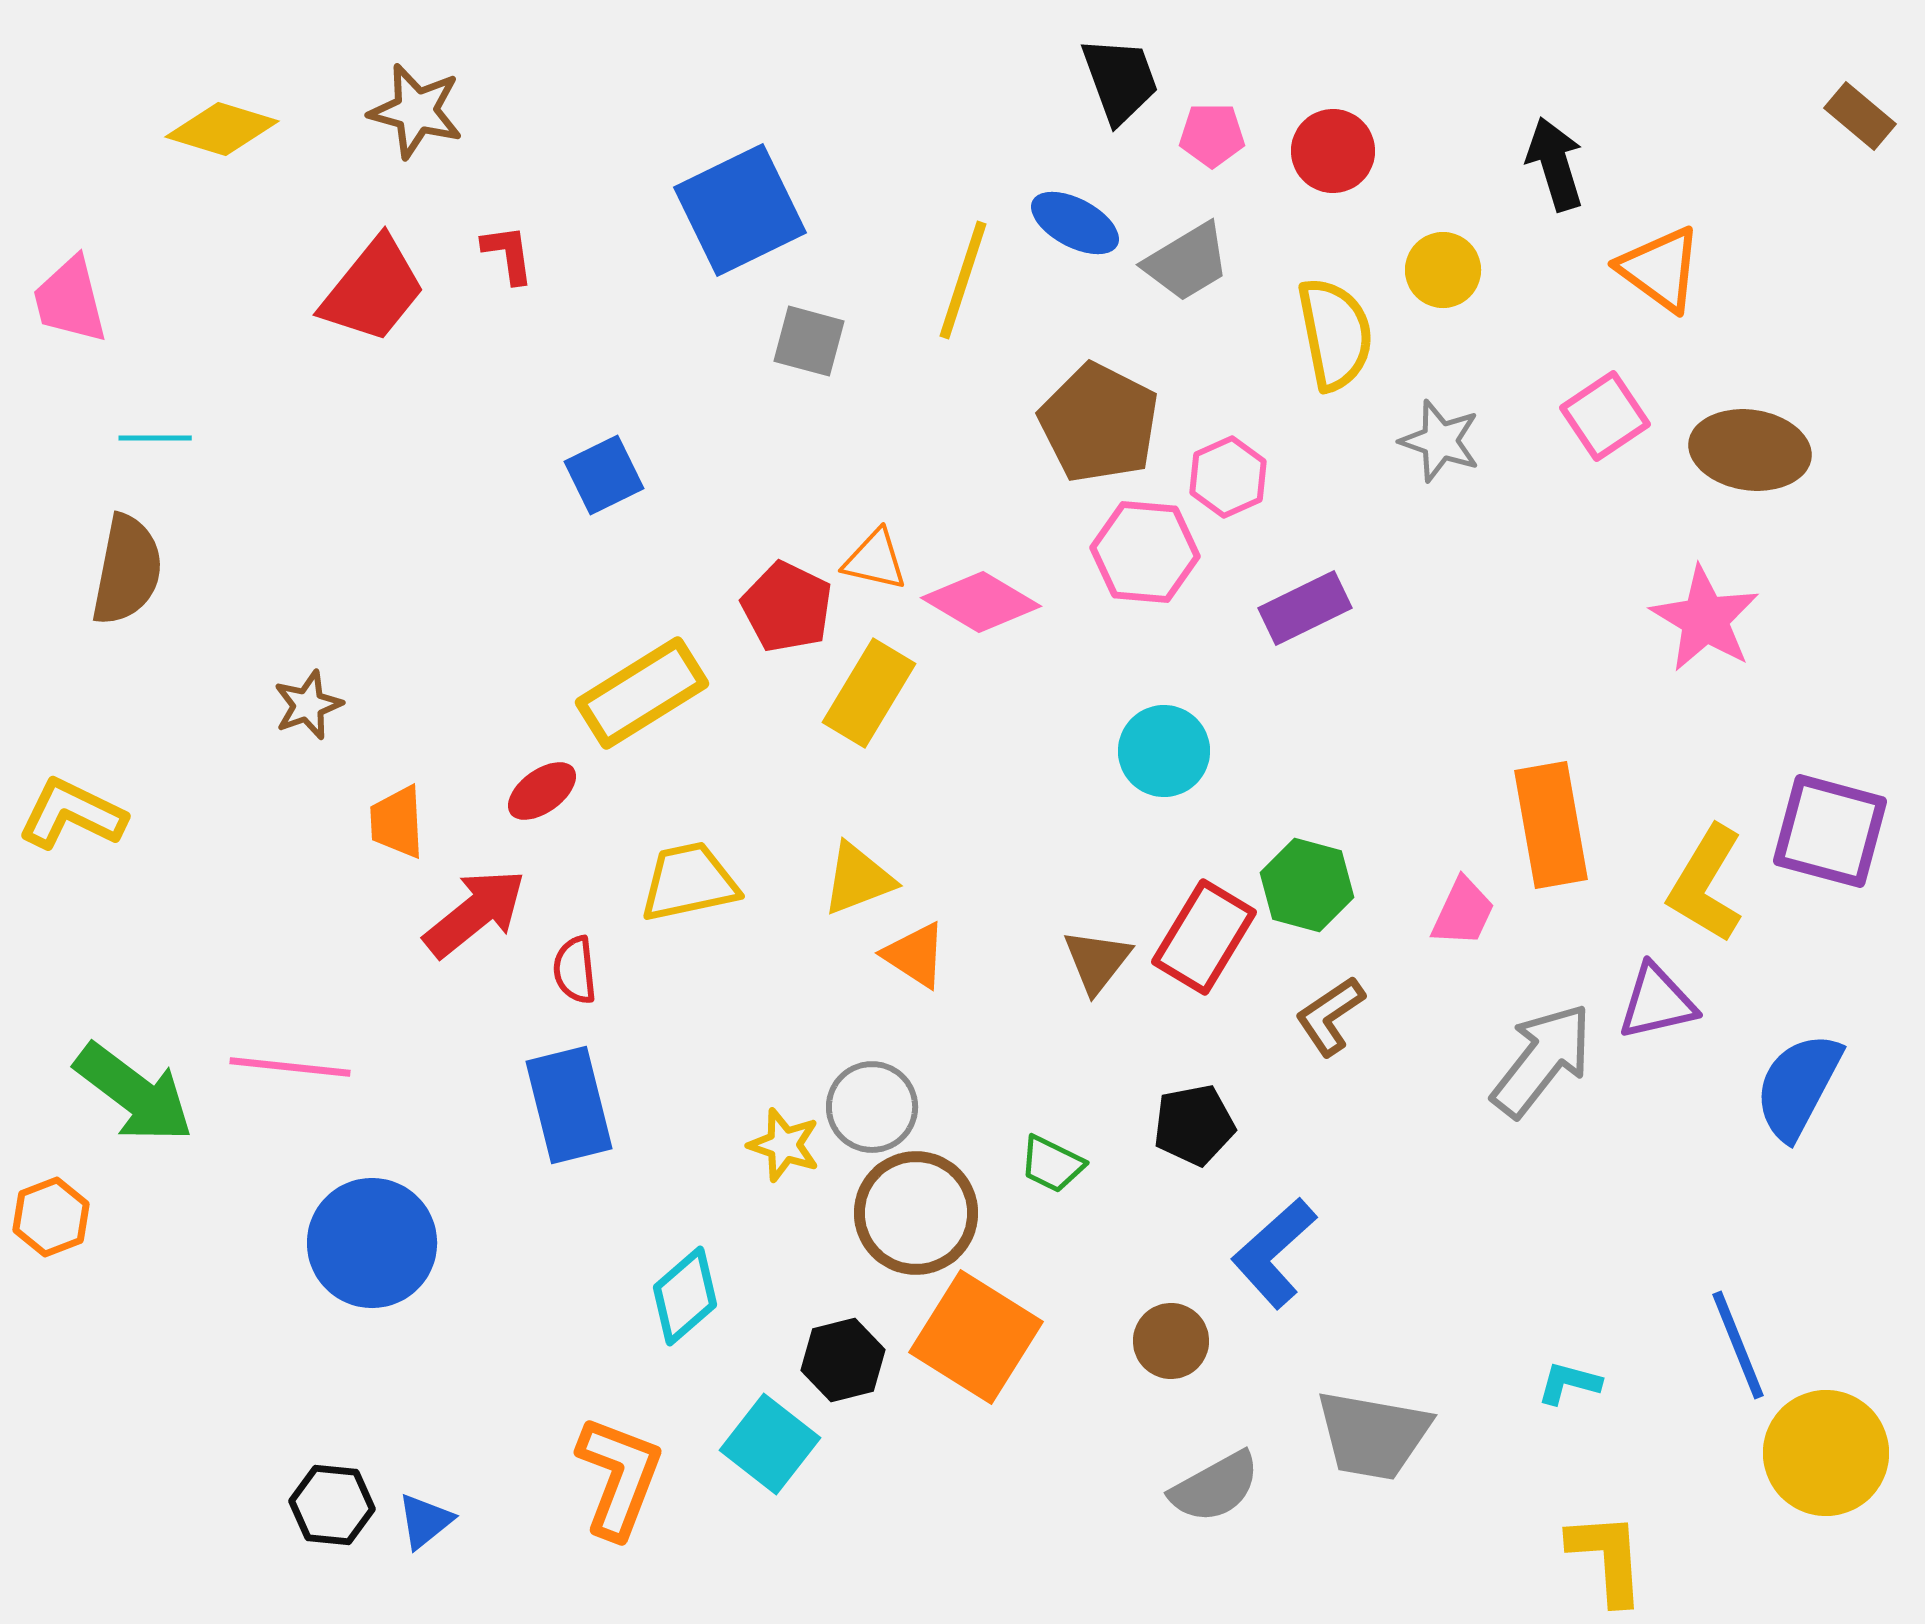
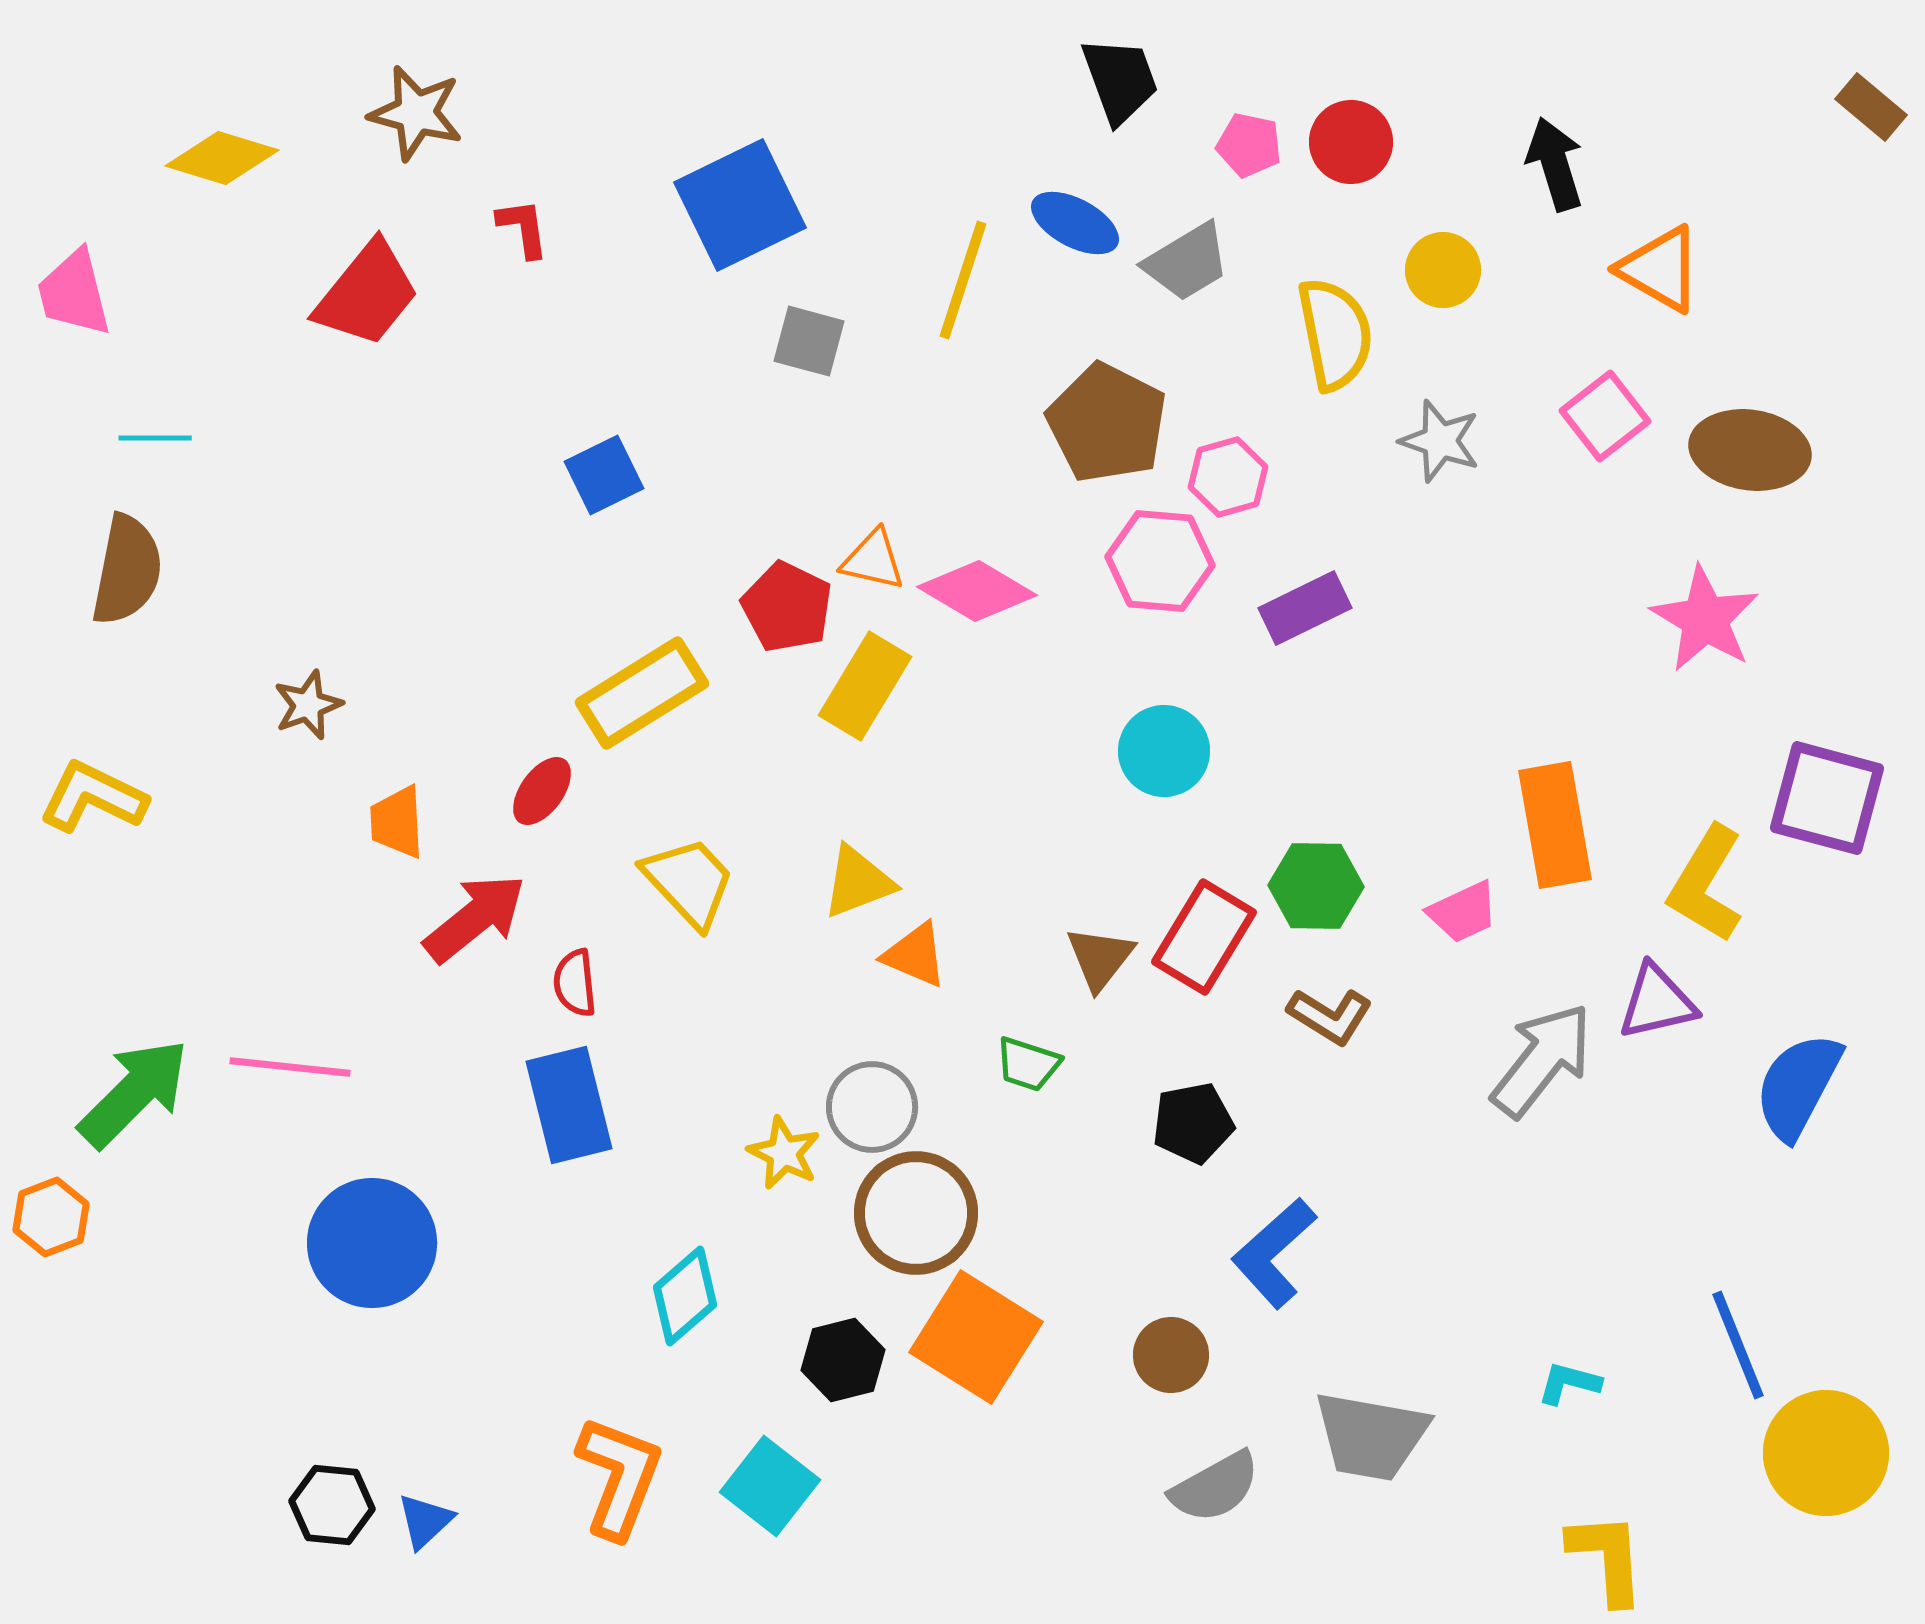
brown star at (416, 111): moved 2 px down
brown rectangle at (1860, 116): moved 11 px right, 9 px up
yellow diamond at (222, 129): moved 29 px down
pink pentagon at (1212, 135): moved 37 px right, 10 px down; rotated 12 degrees clockwise
red circle at (1333, 151): moved 18 px right, 9 px up
blue square at (740, 210): moved 5 px up
red L-shape at (508, 254): moved 15 px right, 26 px up
orange triangle at (1660, 269): rotated 6 degrees counterclockwise
red trapezoid at (373, 290): moved 6 px left, 4 px down
pink trapezoid at (70, 300): moved 4 px right, 7 px up
pink square at (1605, 416): rotated 4 degrees counterclockwise
brown pentagon at (1099, 423): moved 8 px right
pink hexagon at (1228, 477): rotated 8 degrees clockwise
pink hexagon at (1145, 552): moved 15 px right, 9 px down
orange triangle at (875, 560): moved 2 px left
pink diamond at (981, 602): moved 4 px left, 11 px up
yellow rectangle at (869, 693): moved 4 px left, 7 px up
red ellipse at (542, 791): rotated 18 degrees counterclockwise
yellow L-shape at (72, 814): moved 21 px right, 17 px up
orange rectangle at (1551, 825): moved 4 px right
purple square at (1830, 831): moved 3 px left, 33 px up
yellow triangle at (858, 879): moved 3 px down
yellow trapezoid at (689, 882): rotated 59 degrees clockwise
green hexagon at (1307, 885): moved 9 px right, 1 px down; rotated 14 degrees counterclockwise
pink trapezoid at (1463, 912): rotated 40 degrees clockwise
red arrow at (475, 913): moved 5 px down
orange triangle at (915, 955): rotated 10 degrees counterclockwise
brown triangle at (1097, 961): moved 3 px right, 3 px up
red semicircle at (575, 970): moved 13 px down
brown L-shape at (1330, 1016): rotated 114 degrees counterclockwise
green arrow at (134, 1093): rotated 82 degrees counterclockwise
black pentagon at (1194, 1125): moved 1 px left, 2 px up
yellow star at (784, 1145): moved 8 px down; rotated 8 degrees clockwise
green trapezoid at (1052, 1164): moved 24 px left, 100 px up; rotated 8 degrees counterclockwise
brown circle at (1171, 1341): moved 14 px down
gray trapezoid at (1373, 1435): moved 2 px left, 1 px down
cyan square at (770, 1444): moved 42 px down
blue triangle at (425, 1521): rotated 4 degrees counterclockwise
